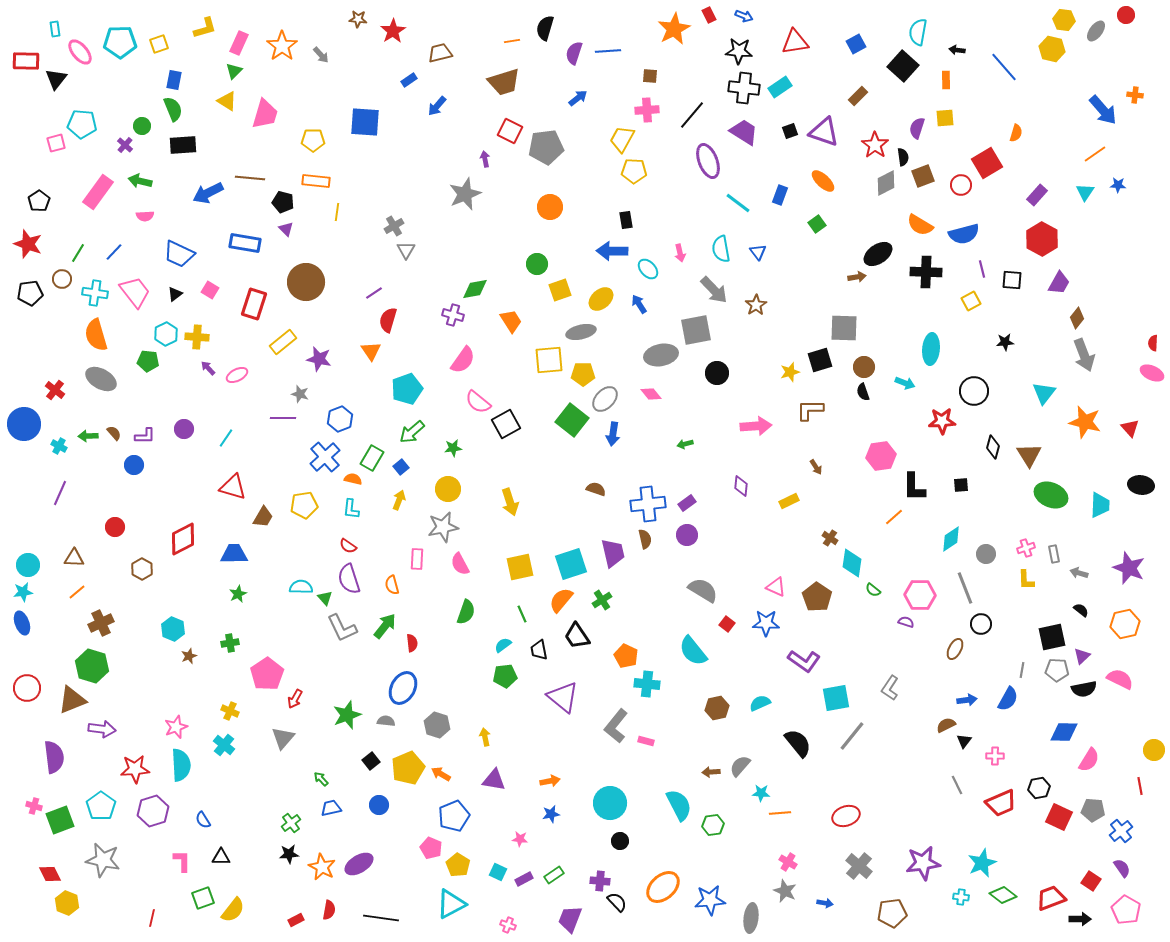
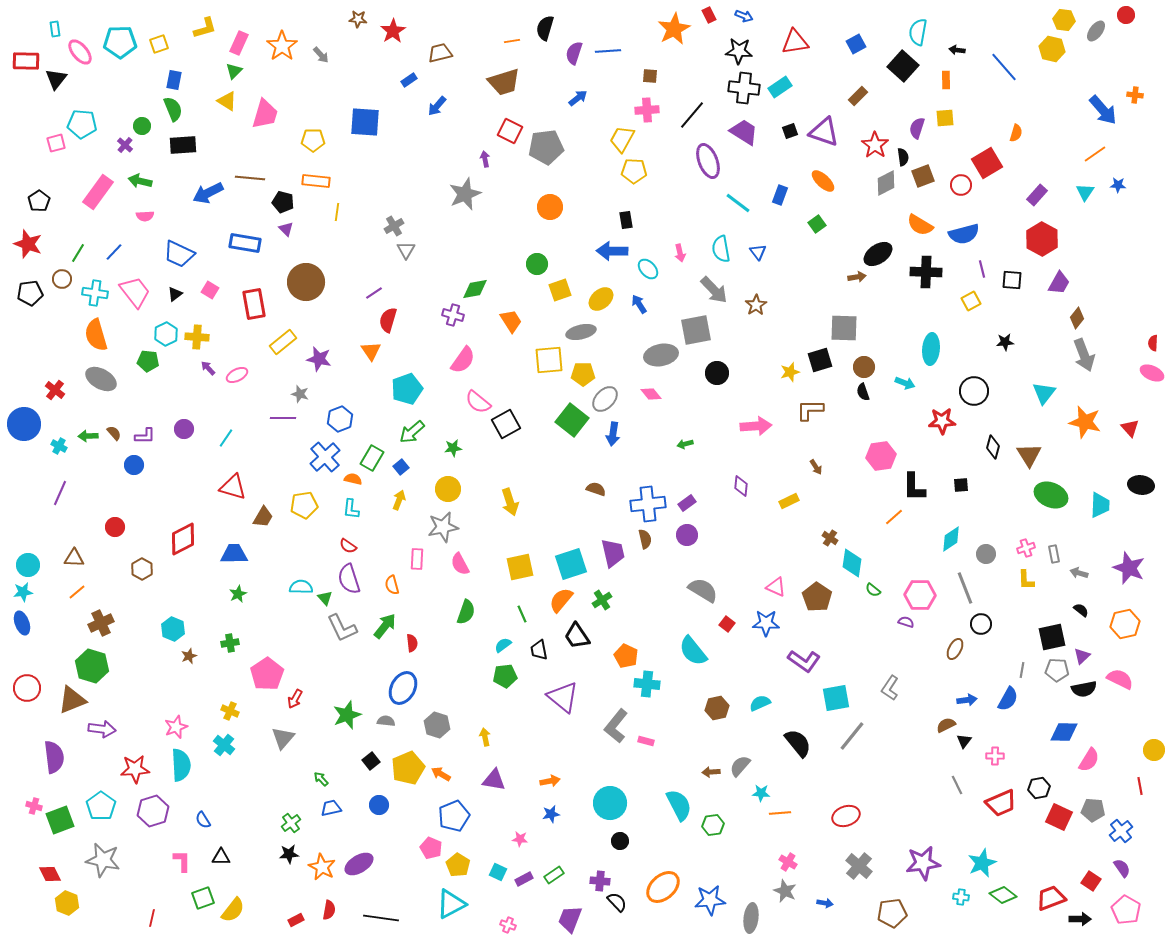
red rectangle at (254, 304): rotated 28 degrees counterclockwise
